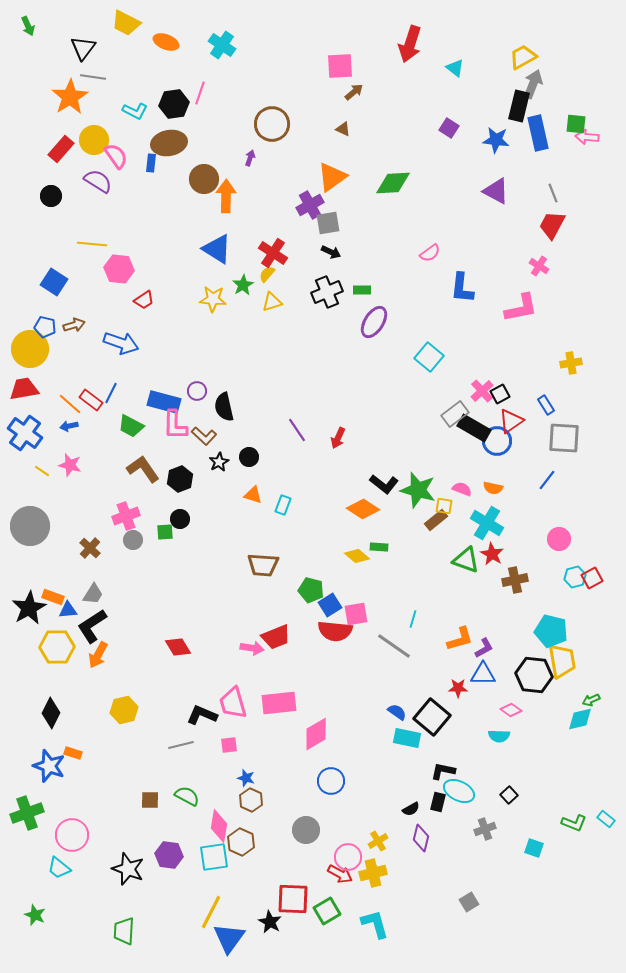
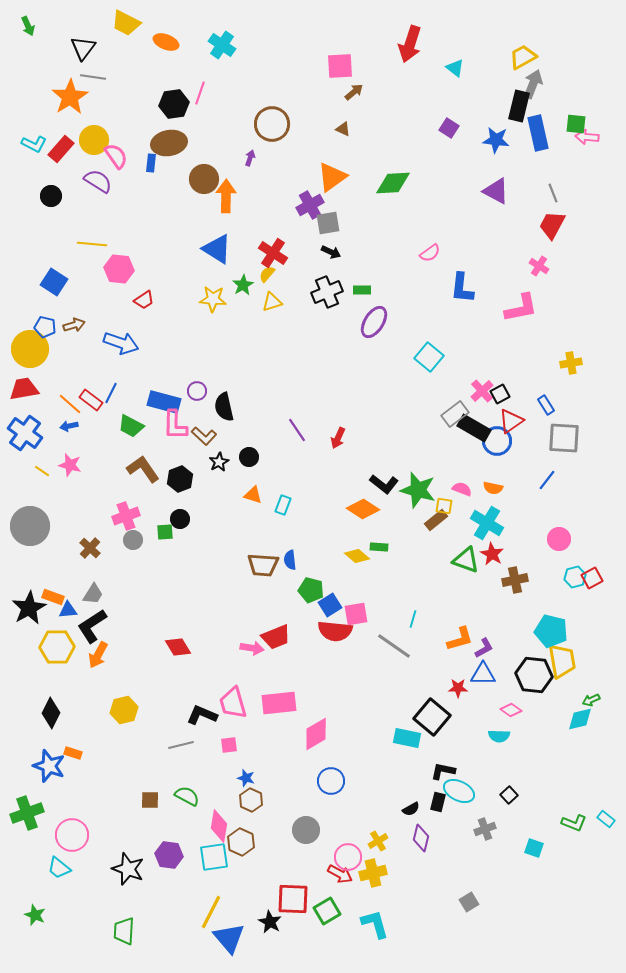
cyan L-shape at (135, 111): moved 101 px left, 33 px down
blue semicircle at (397, 712): moved 107 px left, 152 px up; rotated 132 degrees counterclockwise
blue triangle at (229, 938): rotated 16 degrees counterclockwise
